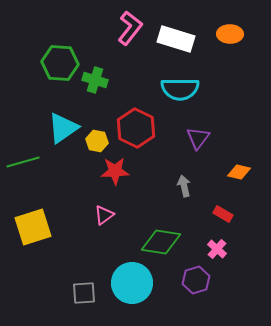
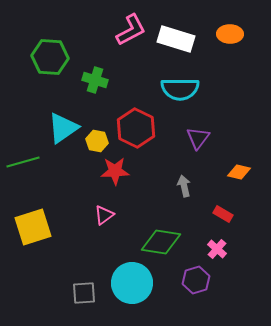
pink L-shape: moved 1 px right, 2 px down; rotated 24 degrees clockwise
green hexagon: moved 10 px left, 6 px up
